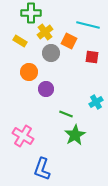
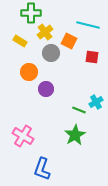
green line: moved 13 px right, 4 px up
